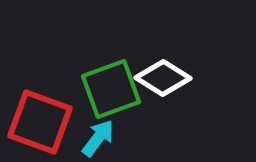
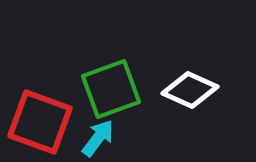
white diamond: moved 27 px right, 12 px down; rotated 8 degrees counterclockwise
